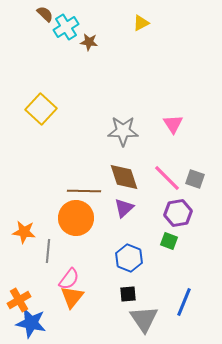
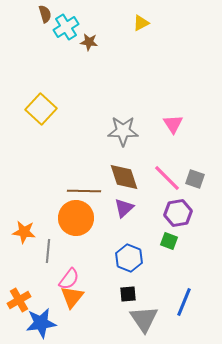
brown semicircle: rotated 30 degrees clockwise
blue star: moved 10 px right; rotated 20 degrees counterclockwise
